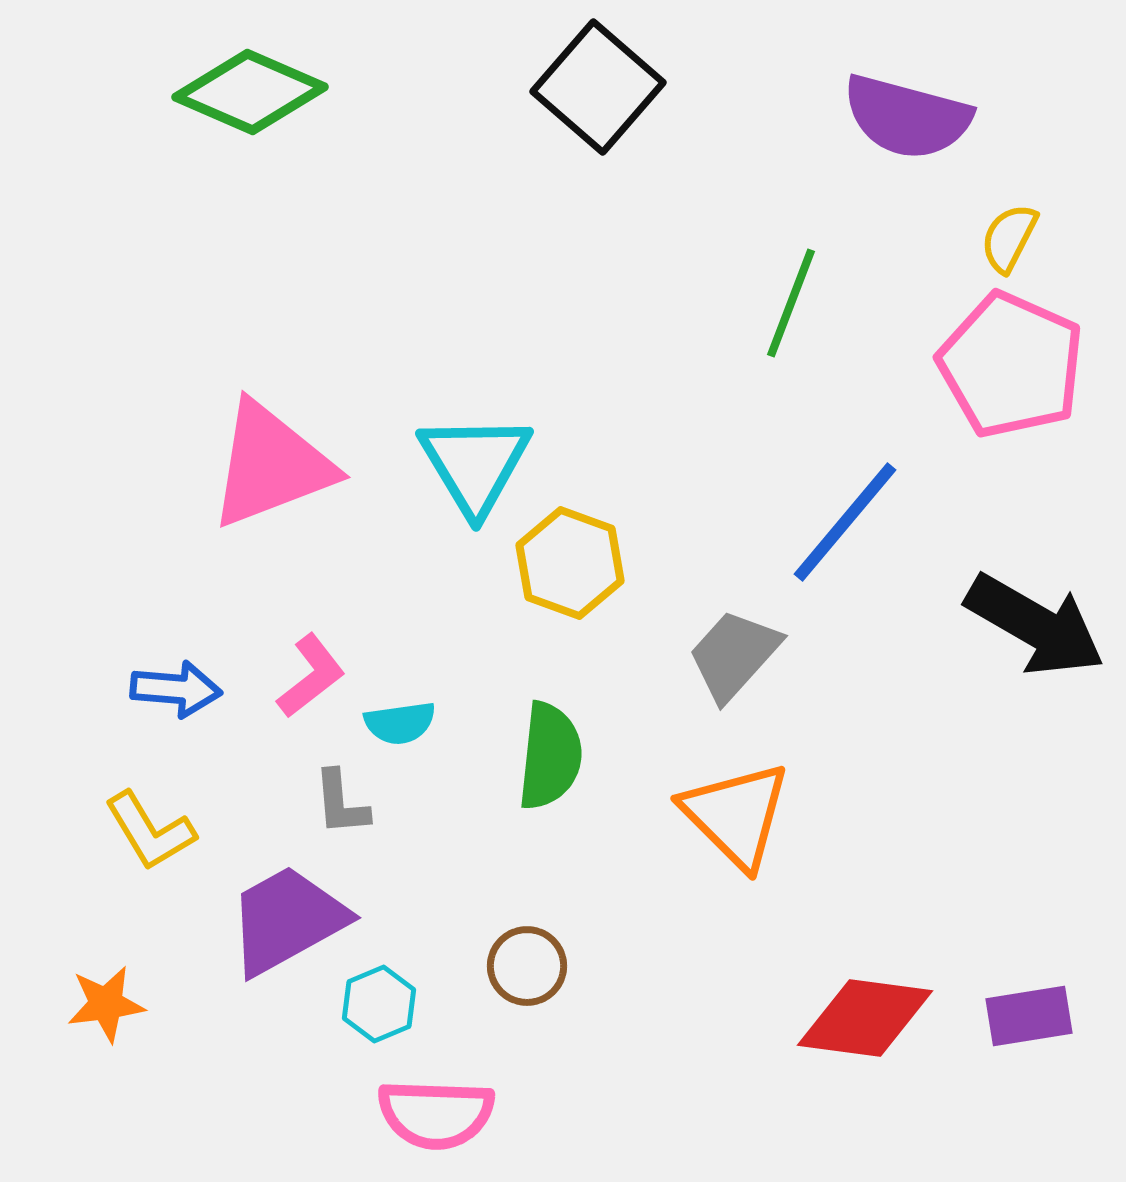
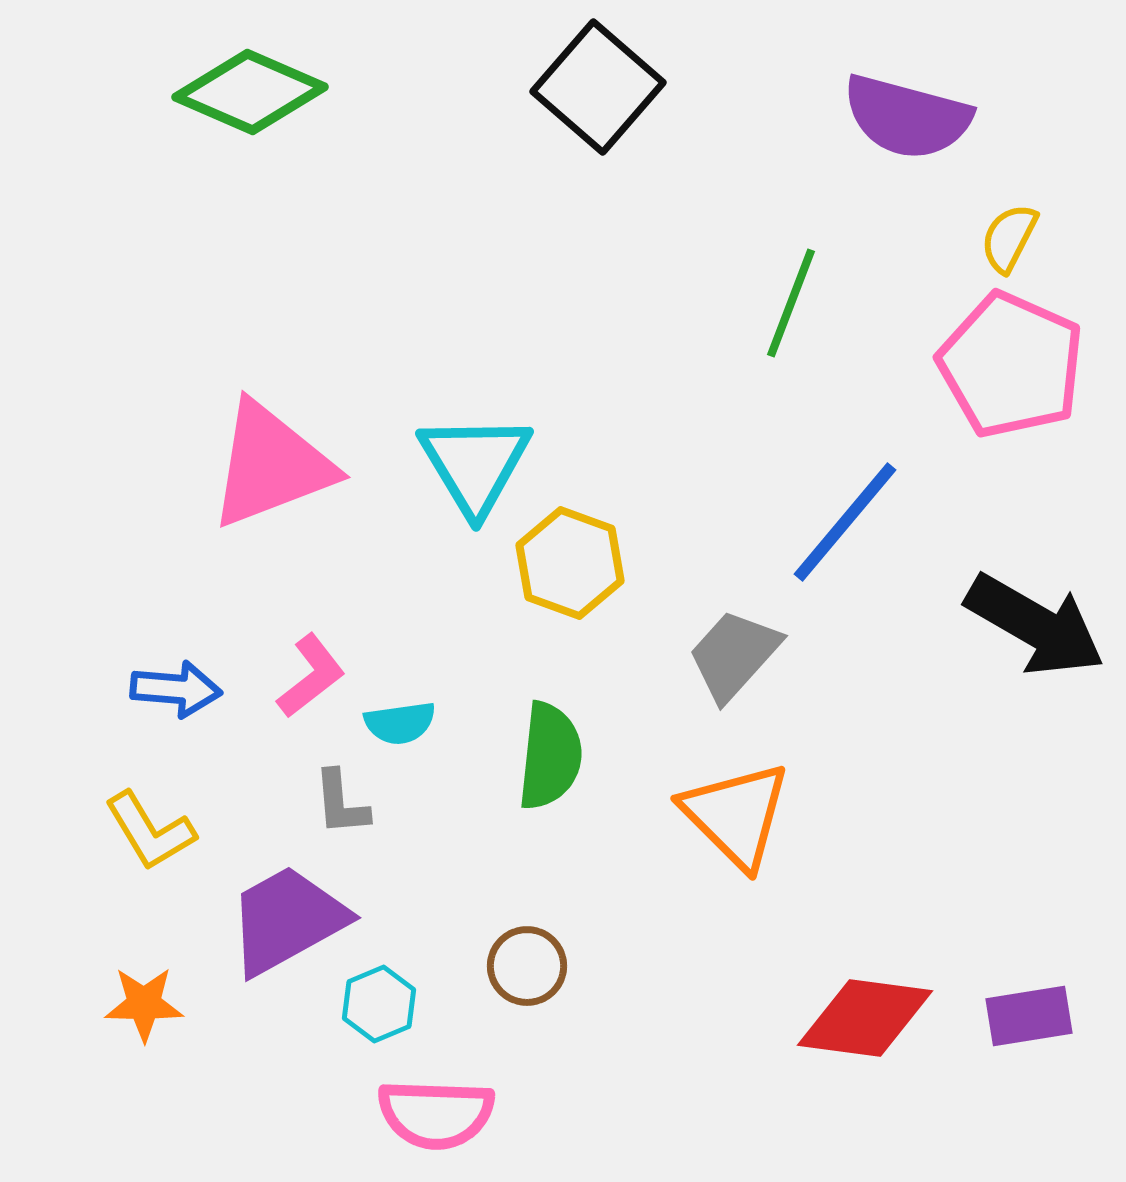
orange star: moved 38 px right; rotated 8 degrees clockwise
